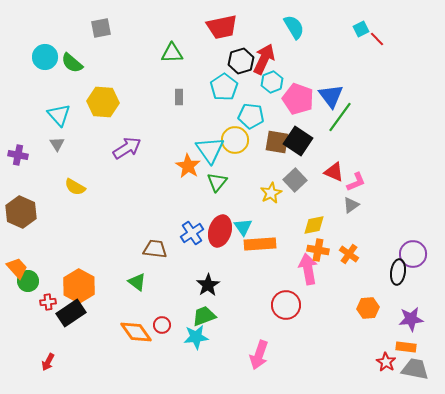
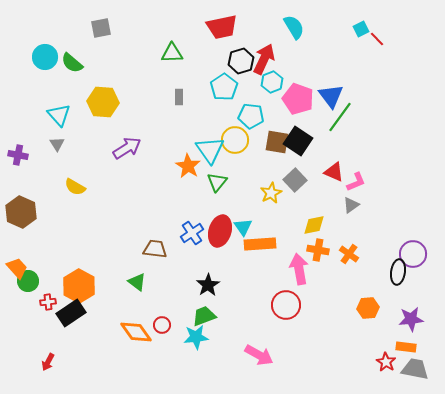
pink arrow at (308, 269): moved 9 px left
pink arrow at (259, 355): rotated 80 degrees counterclockwise
